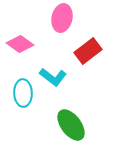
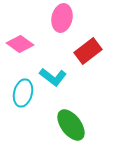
cyan ellipse: rotated 16 degrees clockwise
